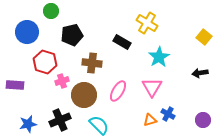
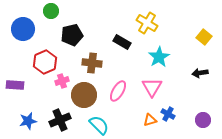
blue circle: moved 4 px left, 3 px up
red hexagon: rotated 20 degrees clockwise
blue star: moved 3 px up
